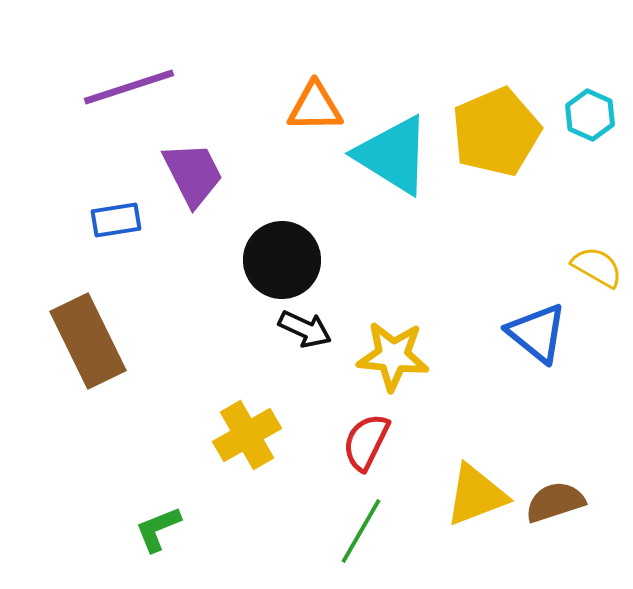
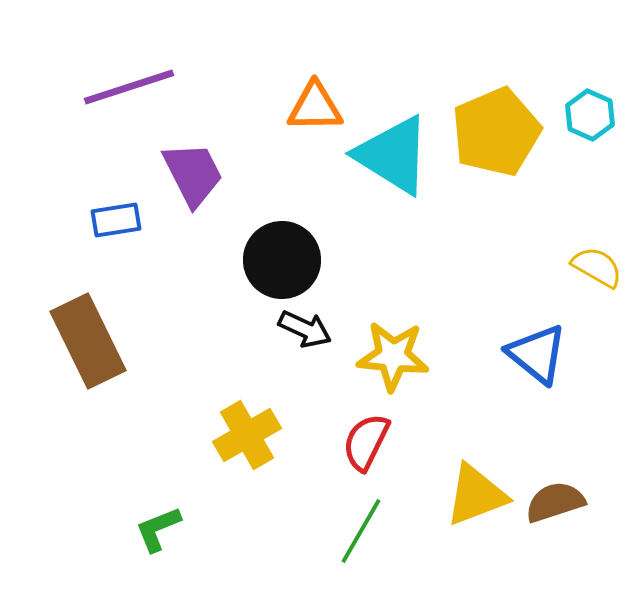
blue triangle: moved 21 px down
